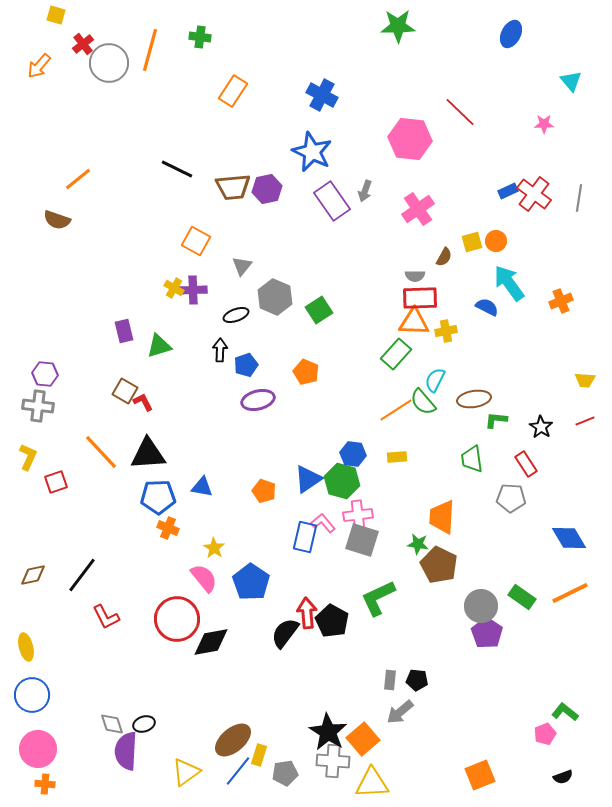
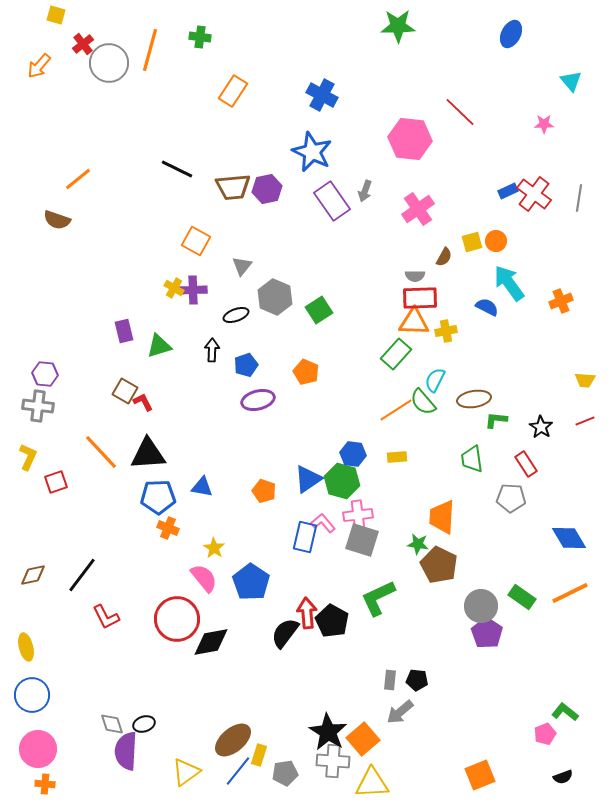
black arrow at (220, 350): moved 8 px left
